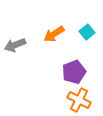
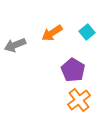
orange arrow: moved 2 px left, 1 px up
purple pentagon: moved 1 px left, 2 px up; rotated 20 degrees counterclockwise
orange cross: rotated 25 degrees clockwise
